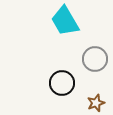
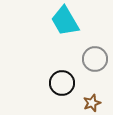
brown star: moved 4 px left
